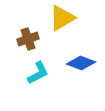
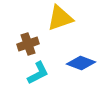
yellow triangle: moved 2 px left; rotated 12 degrees clockwise
brown cross: moved 5 px down
